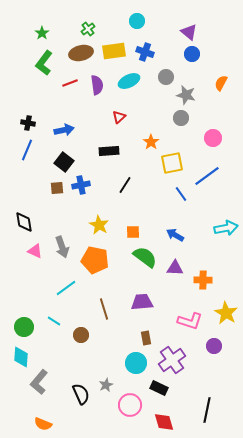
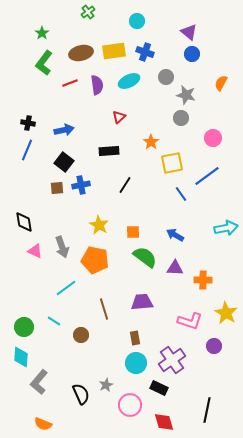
green cross at (88, 29): moved 17 px up
brown rectangle at (146, 338): moved 11 px left
